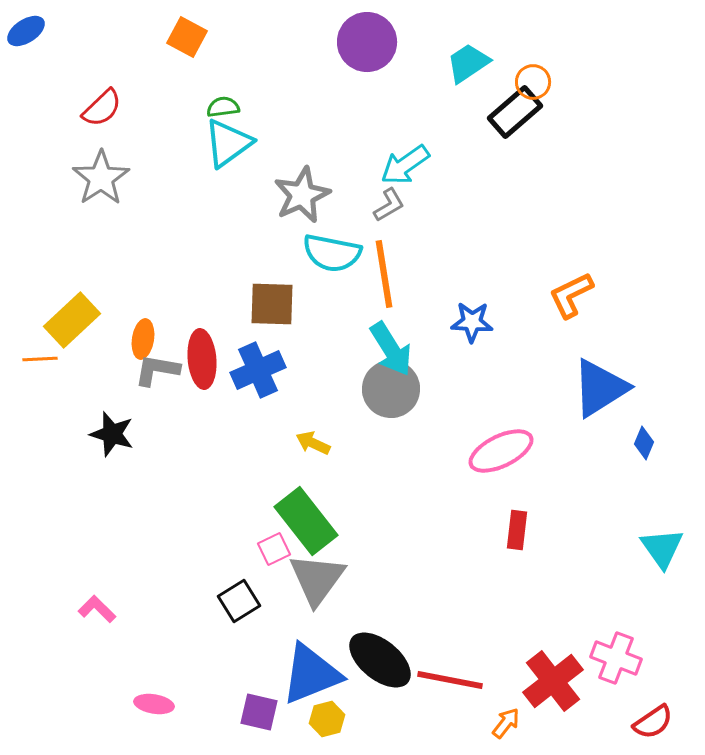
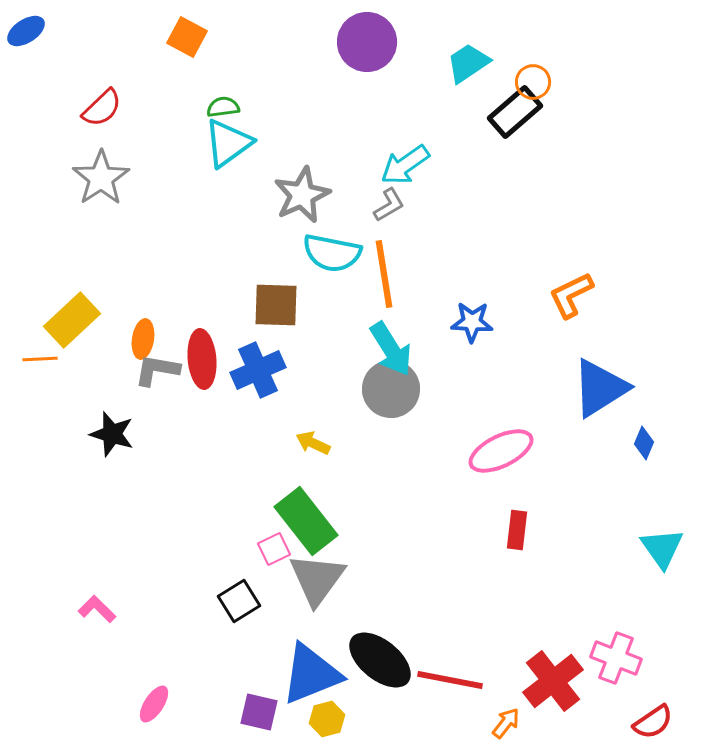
brown square at (272, 304): moved 4 px right, 1 px down
pink ellipse at (154, 704): rotated 66 degrees counterclockwise
